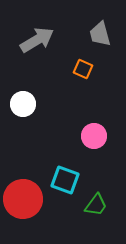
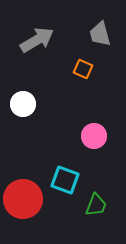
green trapezoid: rotated 15 degrees counterclockwise
